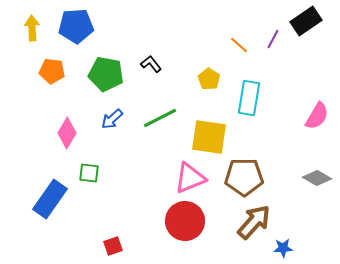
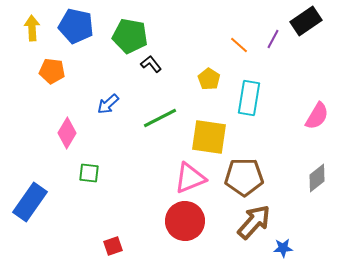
blue pentagon: rotated 16 degrees clockwise
green pentagon: moved 24 px right, 38 px up
blue arrow: moved 4 px left, 15 px up
gray diamond: rotated 68 degrees counterclockwise
blue rectangle: moved 20 px left, 3 px down
